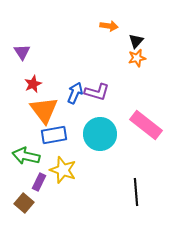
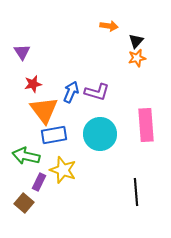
red star: rotated 12 degrees clockwise
blue arrow: moved 4 px left, 1 px up
pink rectangle: rotated 48 degrees clockwise
